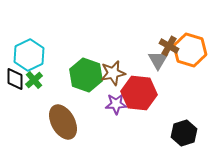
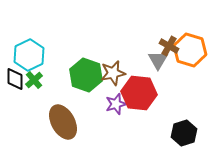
purple star: rotated 15 degrees counterclockwise
